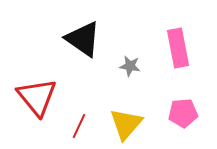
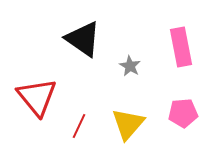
pink rectangle: moved 3 px right, 1 px up
gray star: rotated 20 degrees clockwise
yellow triangle: moved 2 px right
